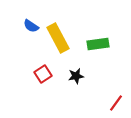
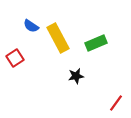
green rectangle: moved 2 px left, 1 px up; rotated 15 degrees counterclockwise
red square: moved 28 px left, 16 px up
